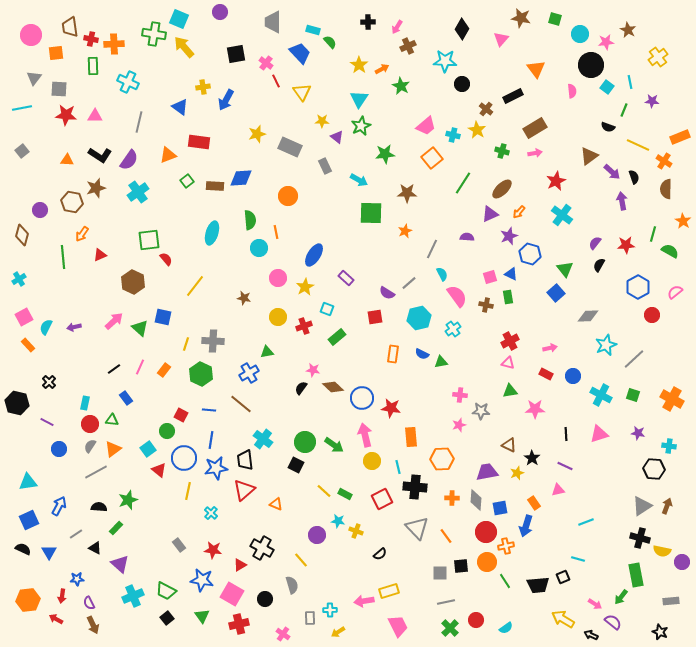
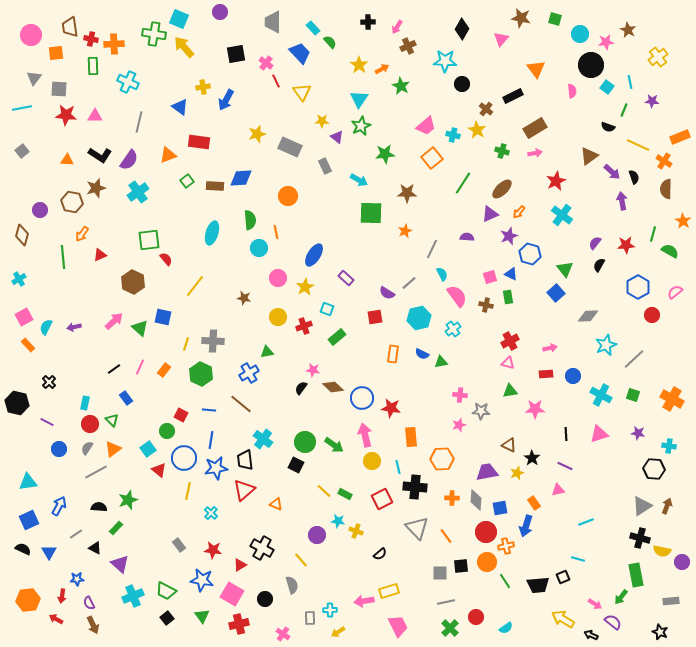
cyan rectangle at (313, 30): moved 2 px up; rotated 32 degrees clockwise
red rectangle at (546, 374): rotated 32 degrees counterclockwise
green triangle at (112, 420): rotated 40 degrees clockwise
gray semicircle at (90, 446): moved 3 px left, 2 px down
red circle at (476, 620): moved 3 px up
